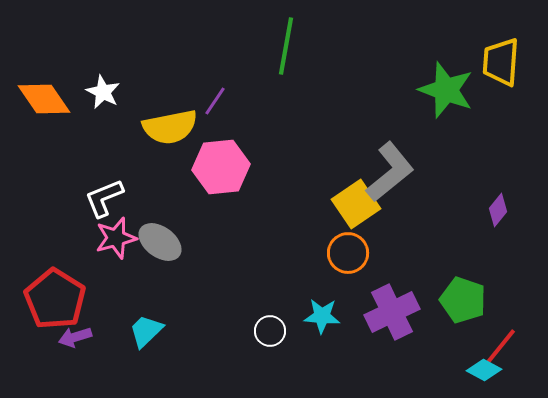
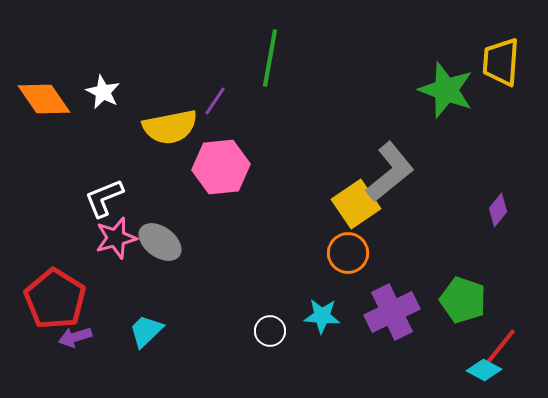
green line: moved 16 px left, 12 px down
